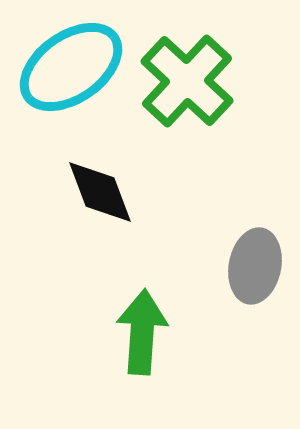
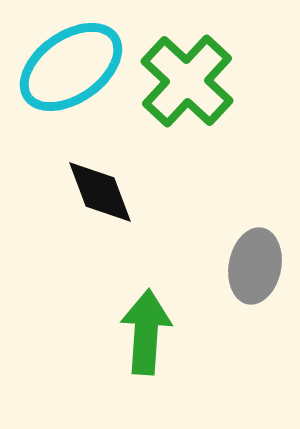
green arrow: moved 4 px right
